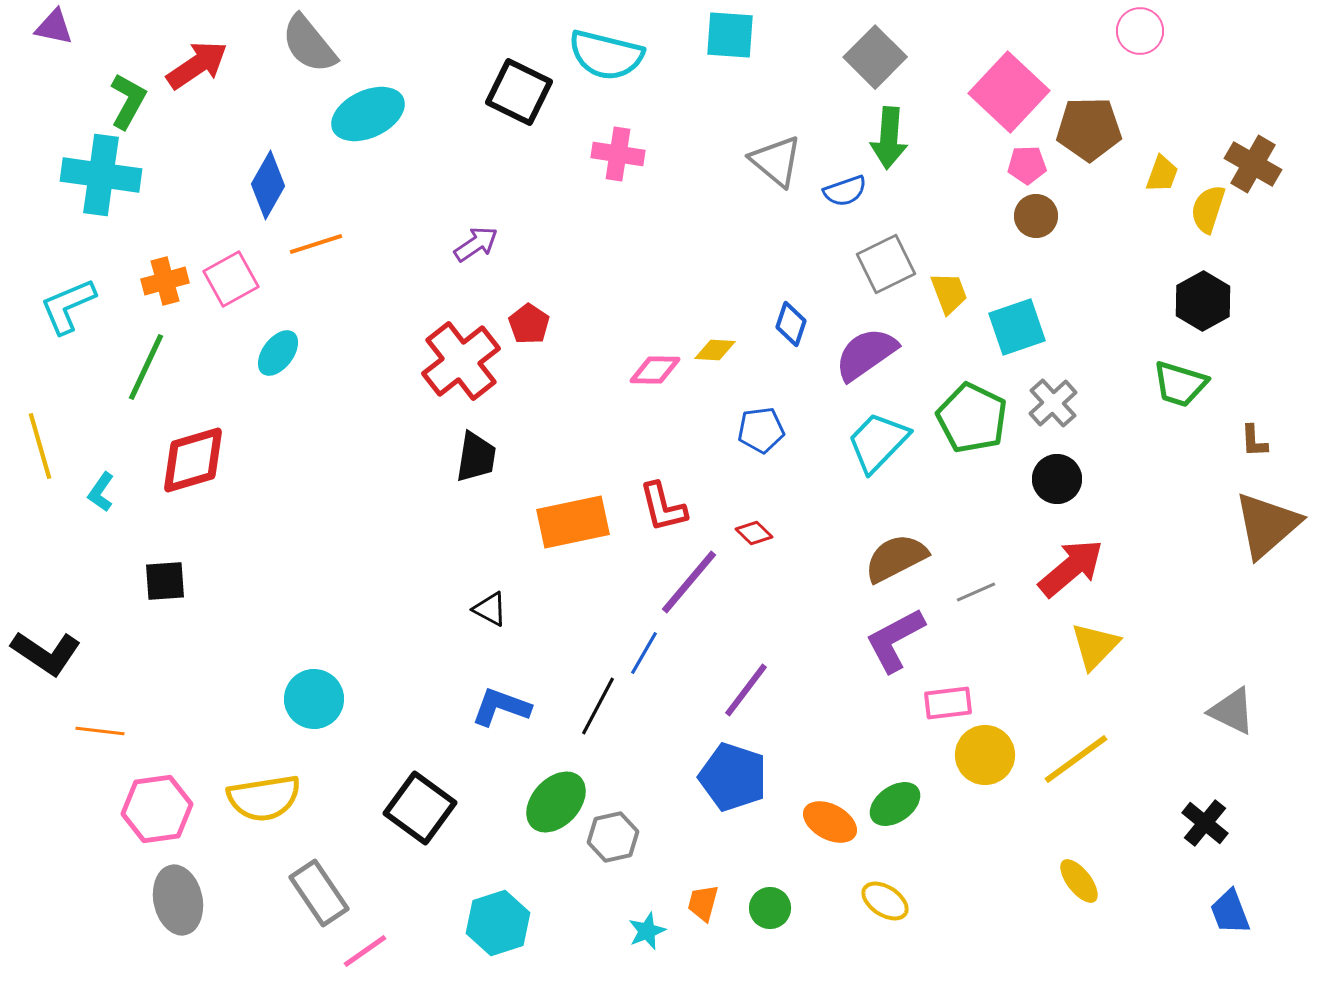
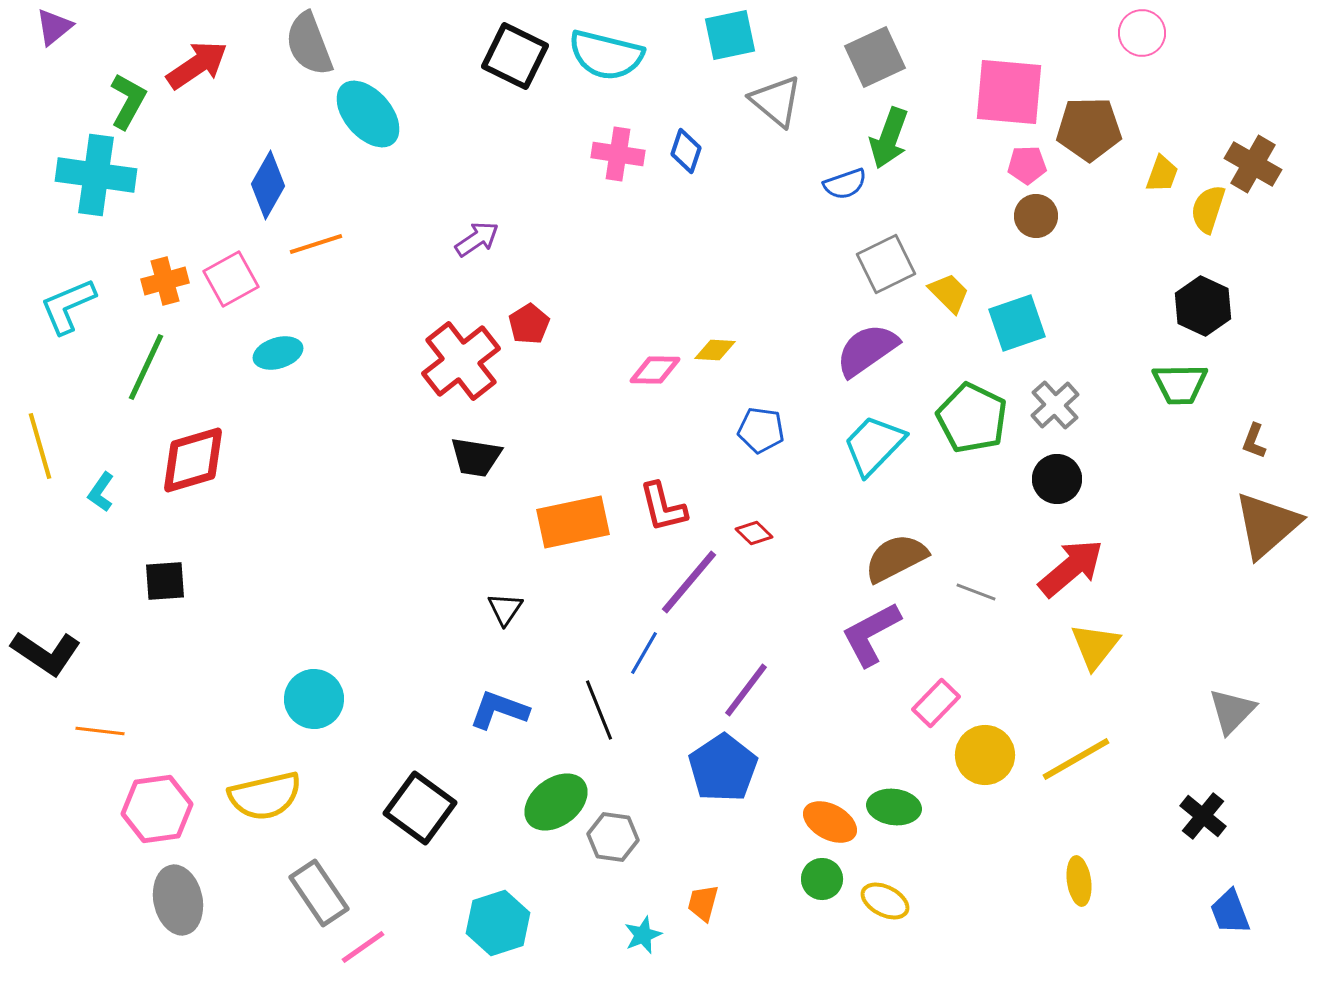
purple triangle at (54, 27): rotated 51 degrees counterclockwise
pink circle at (1140, 31): moved 2 px right, 2 px down
cyan square at (730, 35): rotated 16 degrees counterclockwise
gray semicircle at (309, 44): rotated 18 degrees clockwise
gray square at (875, 57): rotated 20 degrees clockwise
black square at (519, 92): moved 4 px left, 36 px up
pink square at (1009, 92): rotated 38 degrees counterclockwise
cyan ellipse at (368, 114): rotated 74 degrees clockwise
green arrow at (889, 138): rotated 16 degrees clockwise
gray triangle at (776, 161): moved 60 px up
cyan cross at (101, 175): moved 5 px left
blue semicircle at (845, 191): moved 7 px up
purple arrow at (476, 244): moved 1 px right, 5 px up
yellow trapezoid at (949, 293): rotated 24 degrees counterclockwise
black hexagon at (1203, 301): moved 5 px down; rotated 6 degrees counterclockwise
red pentagon at (529, 324): rotated 6 degrees clockwise
blue diamond at (791, 324): moved 105 px left, 173 px up
cyan square at (1017, 327): moved 4 px up
cyan ellipse at (278, 353): rotated 36 degrees clockwise
purple semicircle at (866, 354): moved 1 px right, 4 px up
green trapezoid at (1180, 384): rotated 18 degrees counterclockwise
gray cross at (1053, 403): moved 2 px right, 2 px down
blue pentagon at (761, 430): rotated 15 degrees clockwise
brown L-shape at (1254, 441): rotated 24 degrees clockwise
cyan trapezoid at (878, 442): moved 4 px left, 3 px down
black trapezoid at (476, 457): rotated 90 degrees clockwise
gray line at (976, 592): rotated 45 degrees clockwise
black triangle at (490, 609): moved 15 px right; rotated 36 degrees clockwise
purple L-shape at (895, 640): moved 24 px left, 6 px up
yellow triangle at (1095, 646): rotated 6 degrees counterclockwise
pink rectangle at (948, 703): moved 12 px left; rotated 39 degrees counterclockwise
black line at (598, 706): moved 1 px right, 4 px down; rotated 50 degrees counterclockwise
blue L-shape at (501, 707): moved 2 px left, 3 px down
gray triangle at (1232, 711): rotated 48 degrees clockwise
yellow line at (1076, 759): rotated 6 degrees clockwise
blue pentagon at (733, 777): moved 10 px left, 9 px up; rotated 20 degrees clockwise
yellow semicircle at (264, 798): moved 1 px right, 2 px up; rotated 4 degrees counterclockwise
green ellipse at (556, 802): rotated 10 degrees clockwise
green ellipse at (895, 804): moved 1 px left, 3 px down; rotated 42 degrees clockwise
black cross at (1205, 823): moved 2 px left, 7 px up
gray hexagon at (613, 837): rotated 21 degrees clockwise
yellow ellipse at (1079, 881): rotated 30 degrees clockwise
yellow ellipse at (885, 901): rotated 6 degrees counterclockwise
green circle at (770, 908): moved 52 px right, 29 px up
cyan star at (647, 931): moved 4 px left, 4 px down
pink line at (365, 951): moved 2 px left, 4 px up
